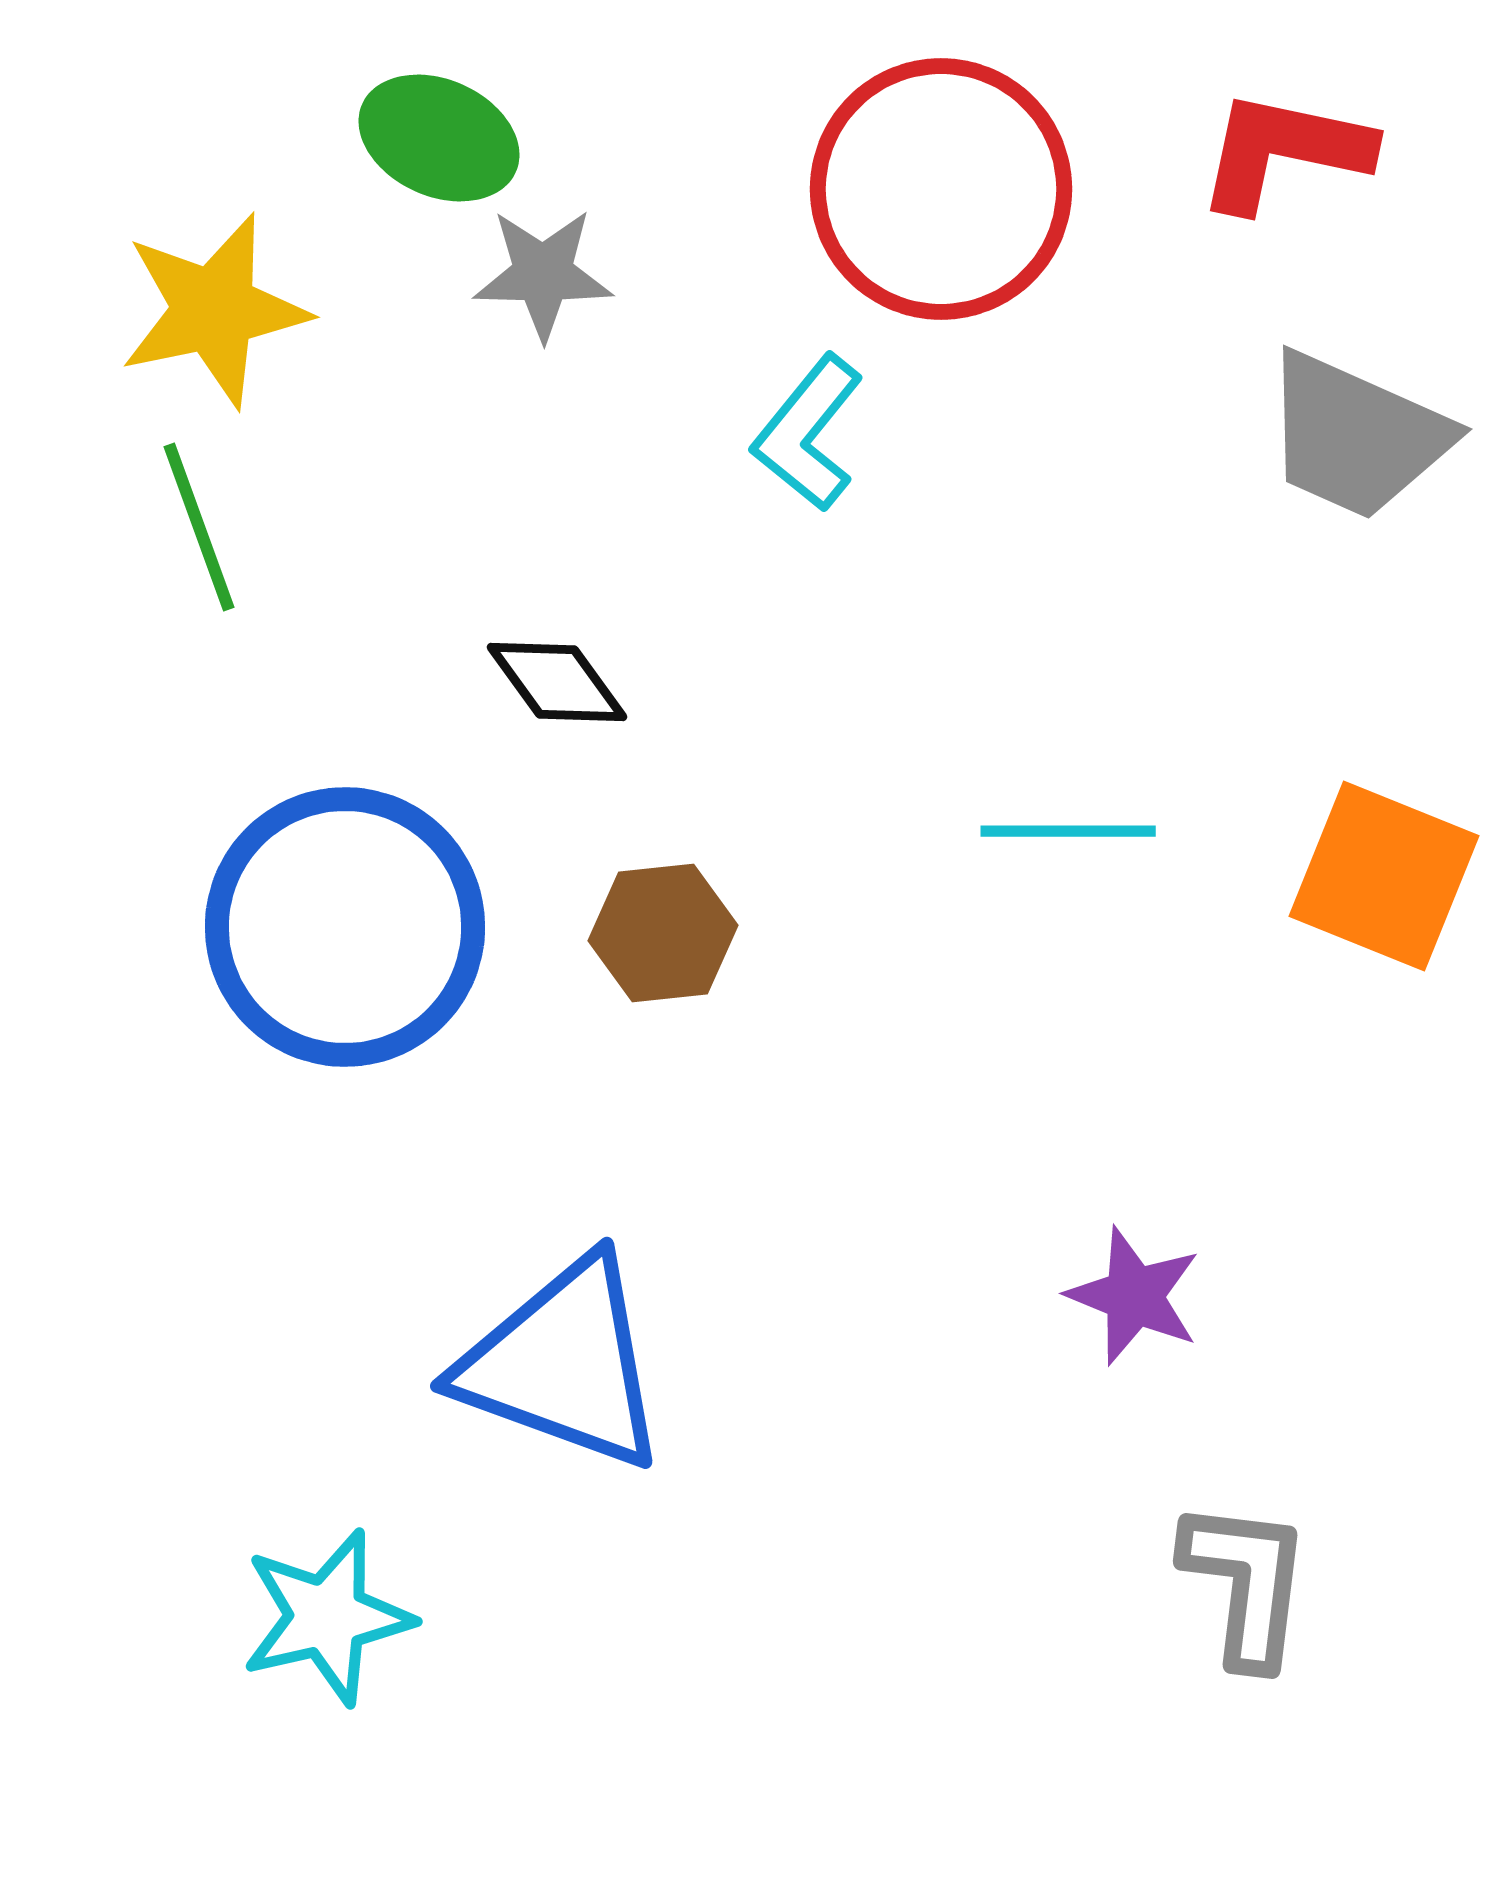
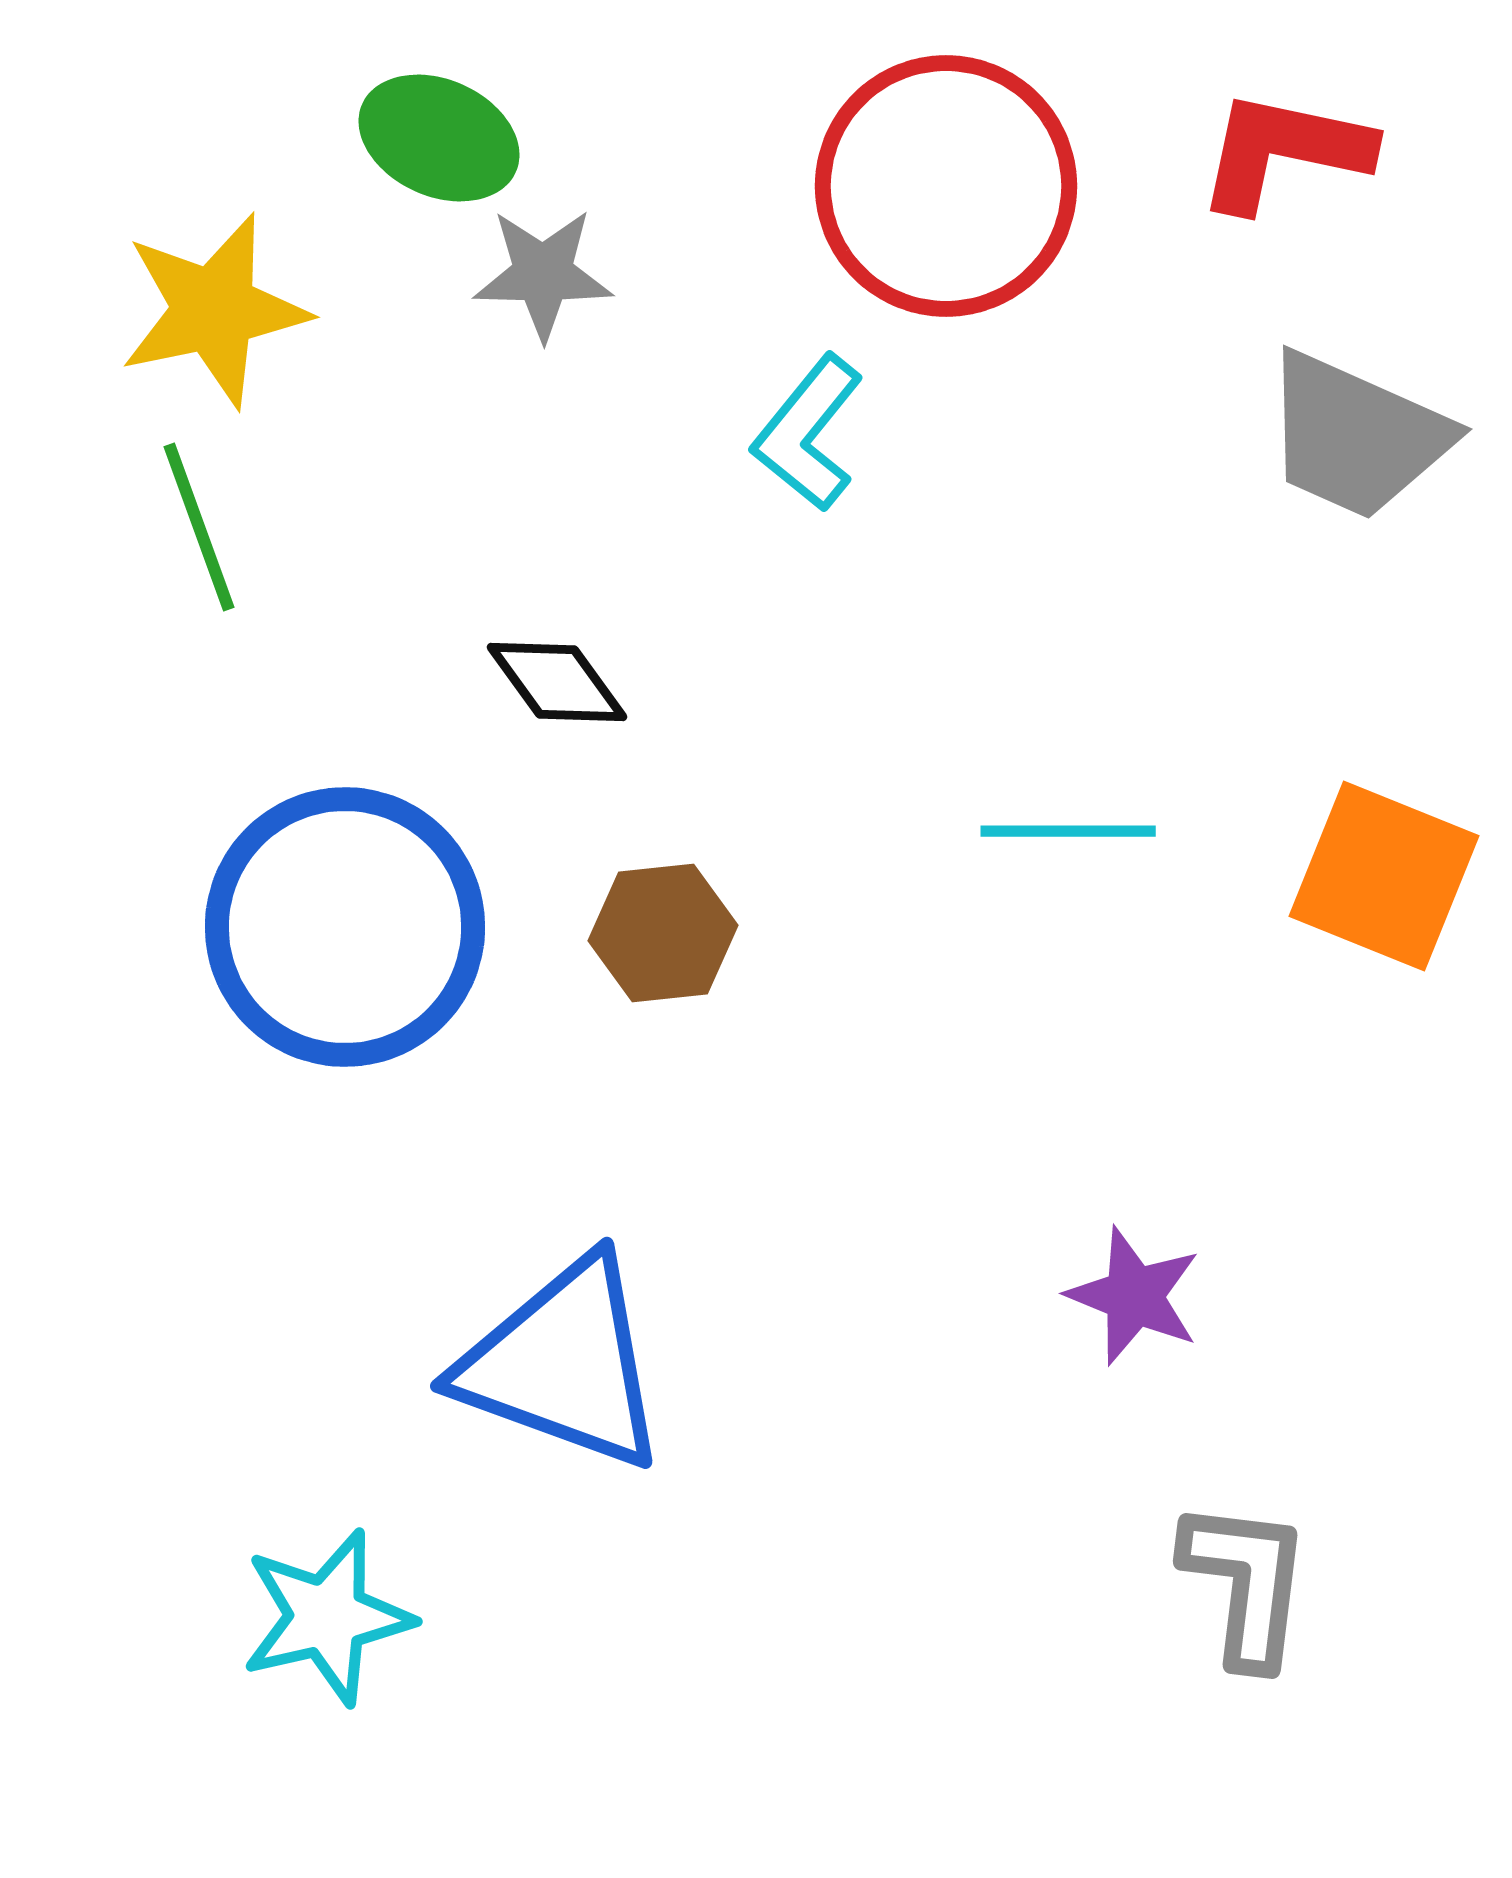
red circle: moved 5 px right, 3 px up
